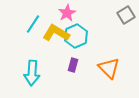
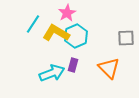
gray square: moved 23 px down; rotated 30 degrees clockwise
cyan arrow: moved 20 px right; rotated 115 degrees counterclockwise
